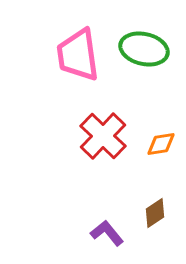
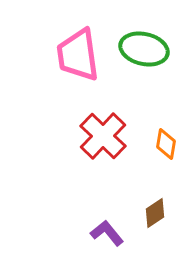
orange diamond: moved 5 px right; rotated 72 degrees counterclockwise
